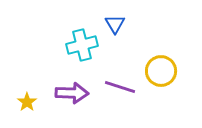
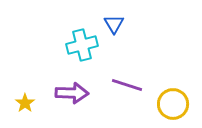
blue triangle: moved 1 px left
yellow circle: moved 12 px right, 33 px down
purple line: moved 7 px right, 2 px up
yellow star: moved 2 px left, 1 px down
